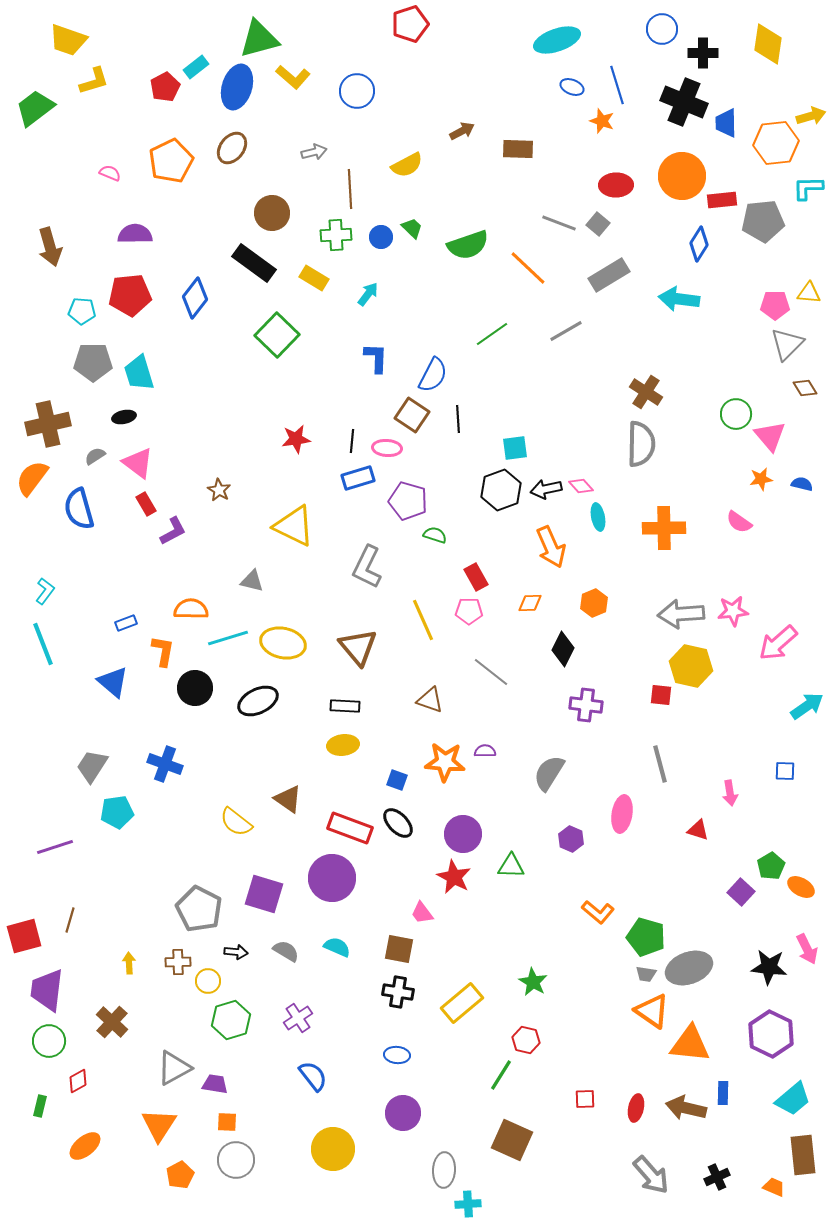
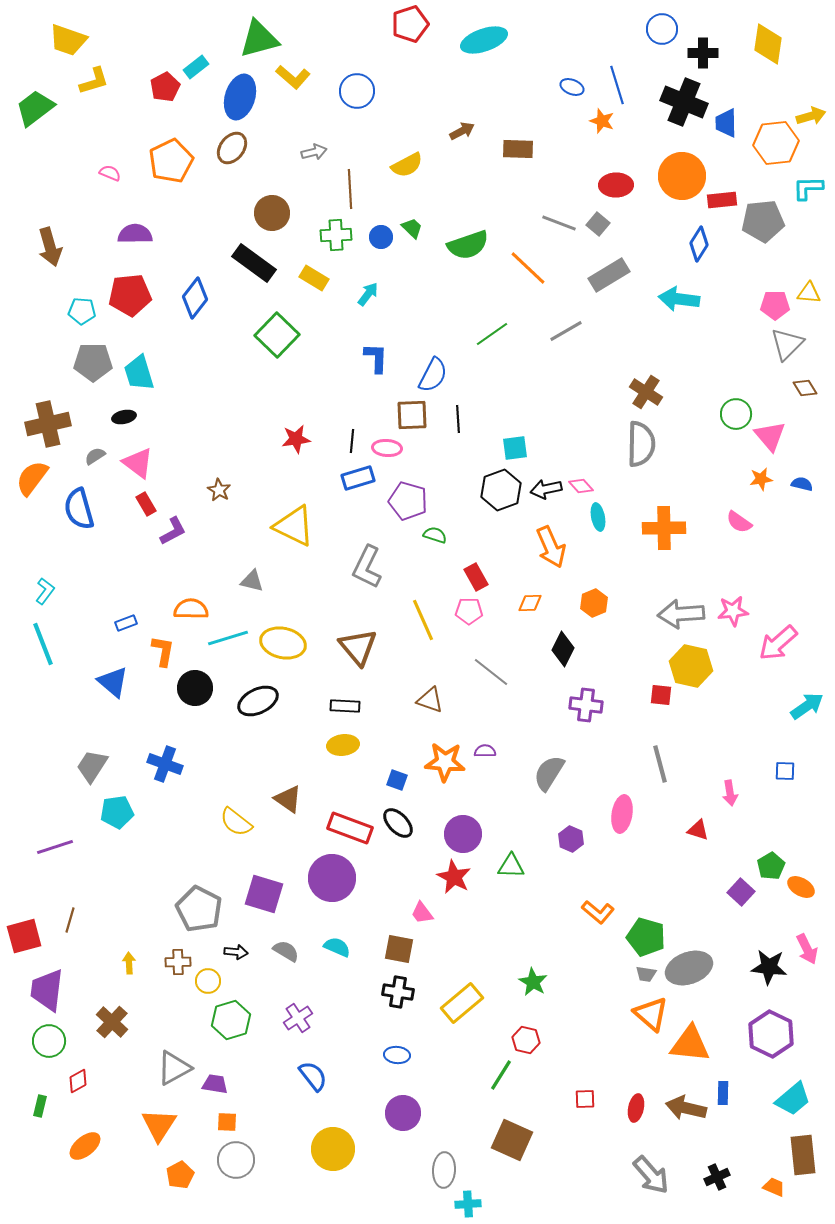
cyan ellipse at (557, 40): moved 73 px left
blue ellipse at (237, 87): moved 3 px right, 10 px down
brown square at (412, 415): rotated 36 degrees counterclockwise
orange triangle at (652, 1011): moved 1 px left, 3 px down; rotated 6 degrees clockwise
